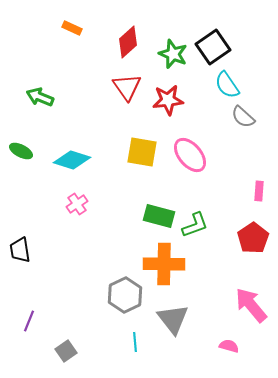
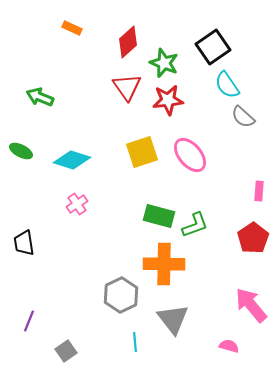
green star: moved 9 px left, 9 px down
yellow square: rotated 28 degrees counterclockwise
black trapezoid: moved 4 px right, 7 px up
gray hexagon: moved 4 px left
